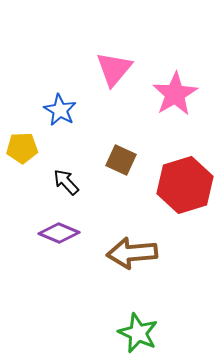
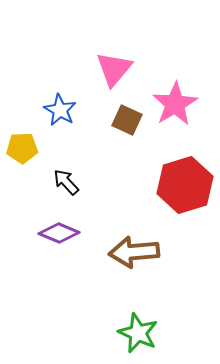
pink star: moved 10 px down
brown square: moved 6 px right, 40 px up
brown arrow: moved 2 px right, 1 px up
